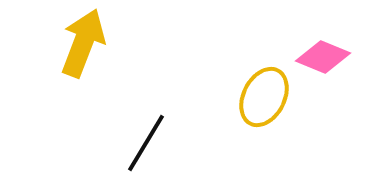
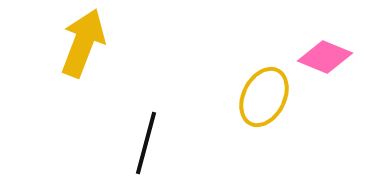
pink diamond: moved 2 px right
black line: rotated 16 degrees counterclockwise
